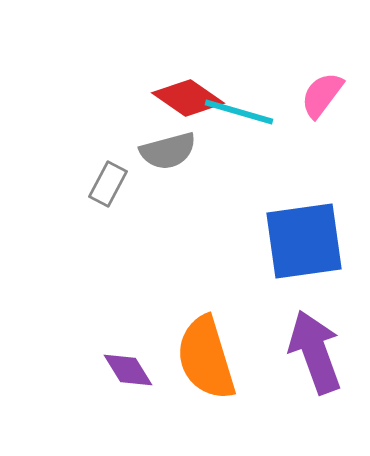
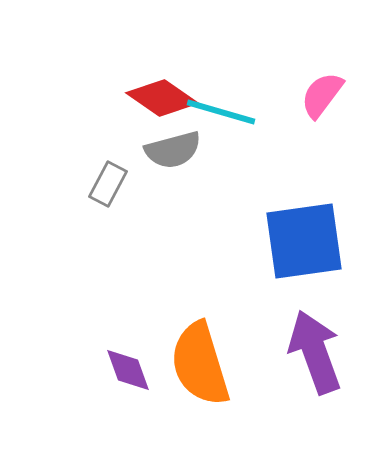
red diamond: moved 26 px left
cyan line: moved 18 px left
gray semicircle: moved 5 px right, 1 px up
orange semicircle: moved 6 px left, 6 px down
purple diamond: rotated 12 degrees clockwise
